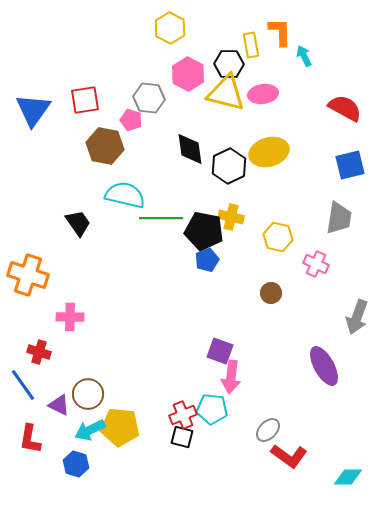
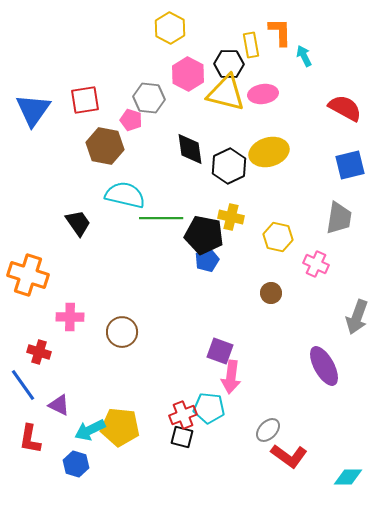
black pentagon at (204, 231): moved 4 px down
brown circle at (88, 394): moved 34 px right, 62 px up
cyan pentagon at (212, 409): moved 3 px left, 1 px up
